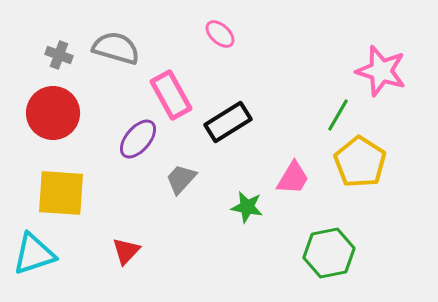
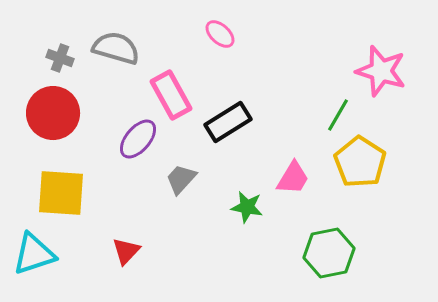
gray cross: moved 1 px right, 3 px down
